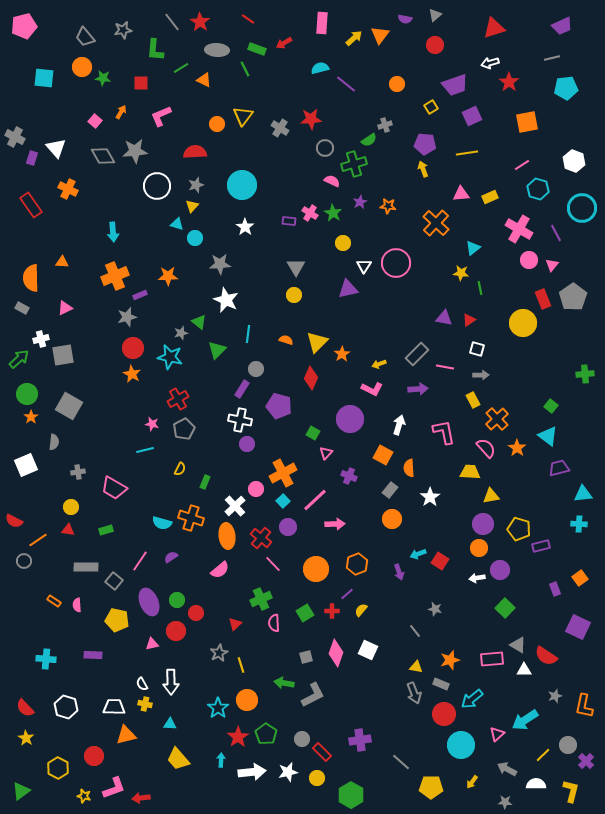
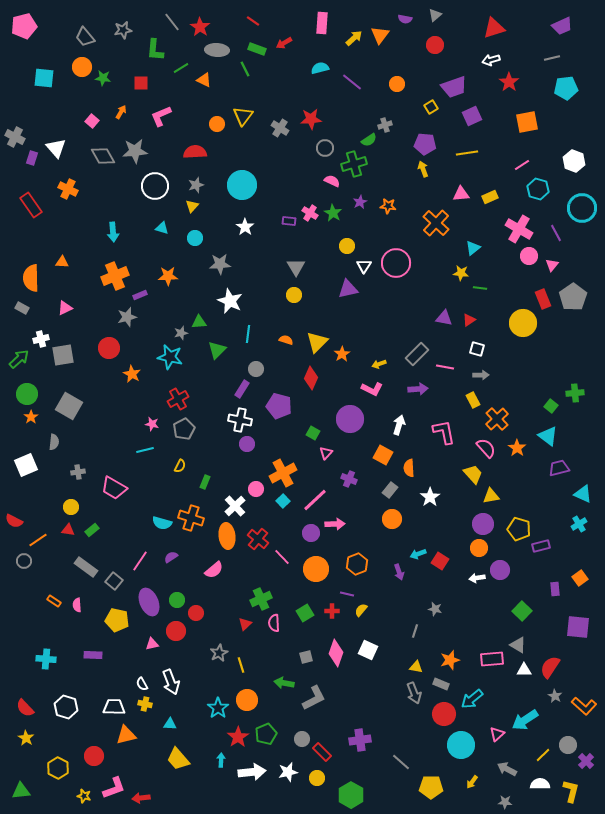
red line at (248, 19): moved 5 px right, 2 px down
red star at (200, 22): moved 5 px down
white arrow at (490, 63): moved 1 px right, 3 px up
purple line at (346, 84): moved 6 px right, 2 px up
purple trapezoid at (455, 85): moved 1 px left, 2 px down
pink square at (95, 121): moved 3 px left
white circle at (157, 186): moved 2 px left
cyan triangle at (177, 224): moved 15 px left, 4 px down
yellow circle at (343, 243): moved 4 px right, 3 px down
pink circle at (529, 260): moved 4 px up
green line at (480, 288): rotated 72 degrees counterclockwise
white star at (226, 300): moved 4 px right, 1 px down
green triangle at (199, 322): rotated 42 degrees counterclockwise
red circle at (133, 348): moved 24 px left
green cross at (585, 374): moved 10 px left, 19 px down
yellow semicircle at (180, 469): moved 3 px up
yellow trapezoid at (470, 472): moved 3 px right, 2 px down; rotated 45 degrees clockwise
purple cross at (349, 476): moved 3 px down
cyan triangle at (583, 494): rotated 30 degrees clockwise
cyan cross at (579, 524): rotated 35 degrees counterclockwise
purple circle at (288, 527): moved 23 px right, 6 px down
green rectangle at (106, 530): moved 14 px left; rotated 24 degrees counterclockwise
red cross at (261, 538): moved 3 px left, 1 px down
pink line at (273, 564): moved 9 px right, 7 px up
gray rectangle at (86, 567): rotated 35 degrees clockwise
pink semicircle at (220, 570): moved 6 px left
purple rectangle at (555, 589): rotated 16 degrees clockwise
purple line at (347, 594): rotated 56 degrees clockwise
green square at (505, 608): moved 17 px right, 3 px down
red triangle at (235, 624): moved 10 px right
purple square at (578, 627): rotated 20 degrees counterclockwise
gray line at (415, 631): rotated 56 degrees clockwise
red semicircle at (546, 656): moved 4 px right, 11 px down; rotated 90 degrees clockwise
white arrow at (171, 682): rotated 20 degrees counterclockwise
gray L-shape at (313, 695): moved 1 px right, 3 px down
gray star at (555, 696): rotated 24 degrees counterclockwise
orange L-shape at (584, 706): rotated 60 degrees counterclockwise
green pentagon at (266, 734): rotated 15 degrees clockwise
white semicircle at (536, 784): moved 4 px right
green triangle at (21, 791): rotated 30 degrees clockwise
